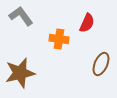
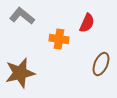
gray L-shape: moved 1 px right; rotated 15 degrees counterclockwise
